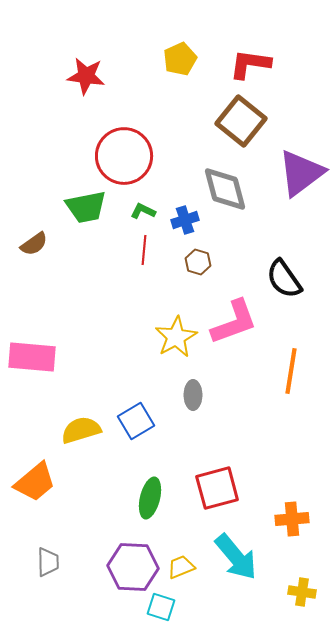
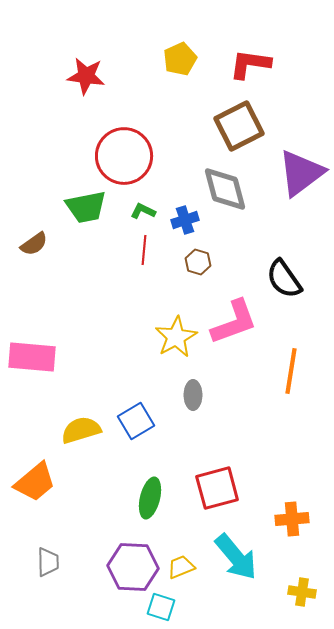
brown square: moved 2 px left, 5 px down; rotated 24 degrees clockwise
